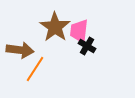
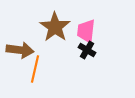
pink trapezoid: moved 7 px right
black cross: moved 4 px down
orange line: rotated 20 degrees counterclockwise
